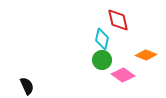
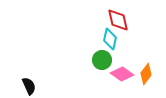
cyan diamond: moved 8 px right
orange diamond: moved 19 px down; rotated 75 degrees counterclockwise
pink diamond: moved 1 px left, 1 px up
black semicircle: moved 2 px right
